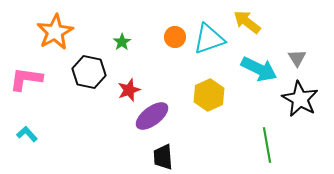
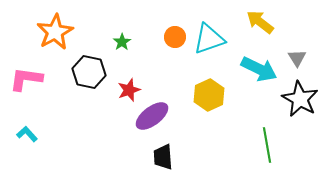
yellow arrow: moved 13 px right
